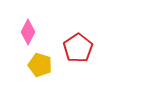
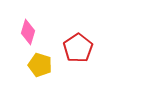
pink diamond: rotated 10 degrees counterclockwise
